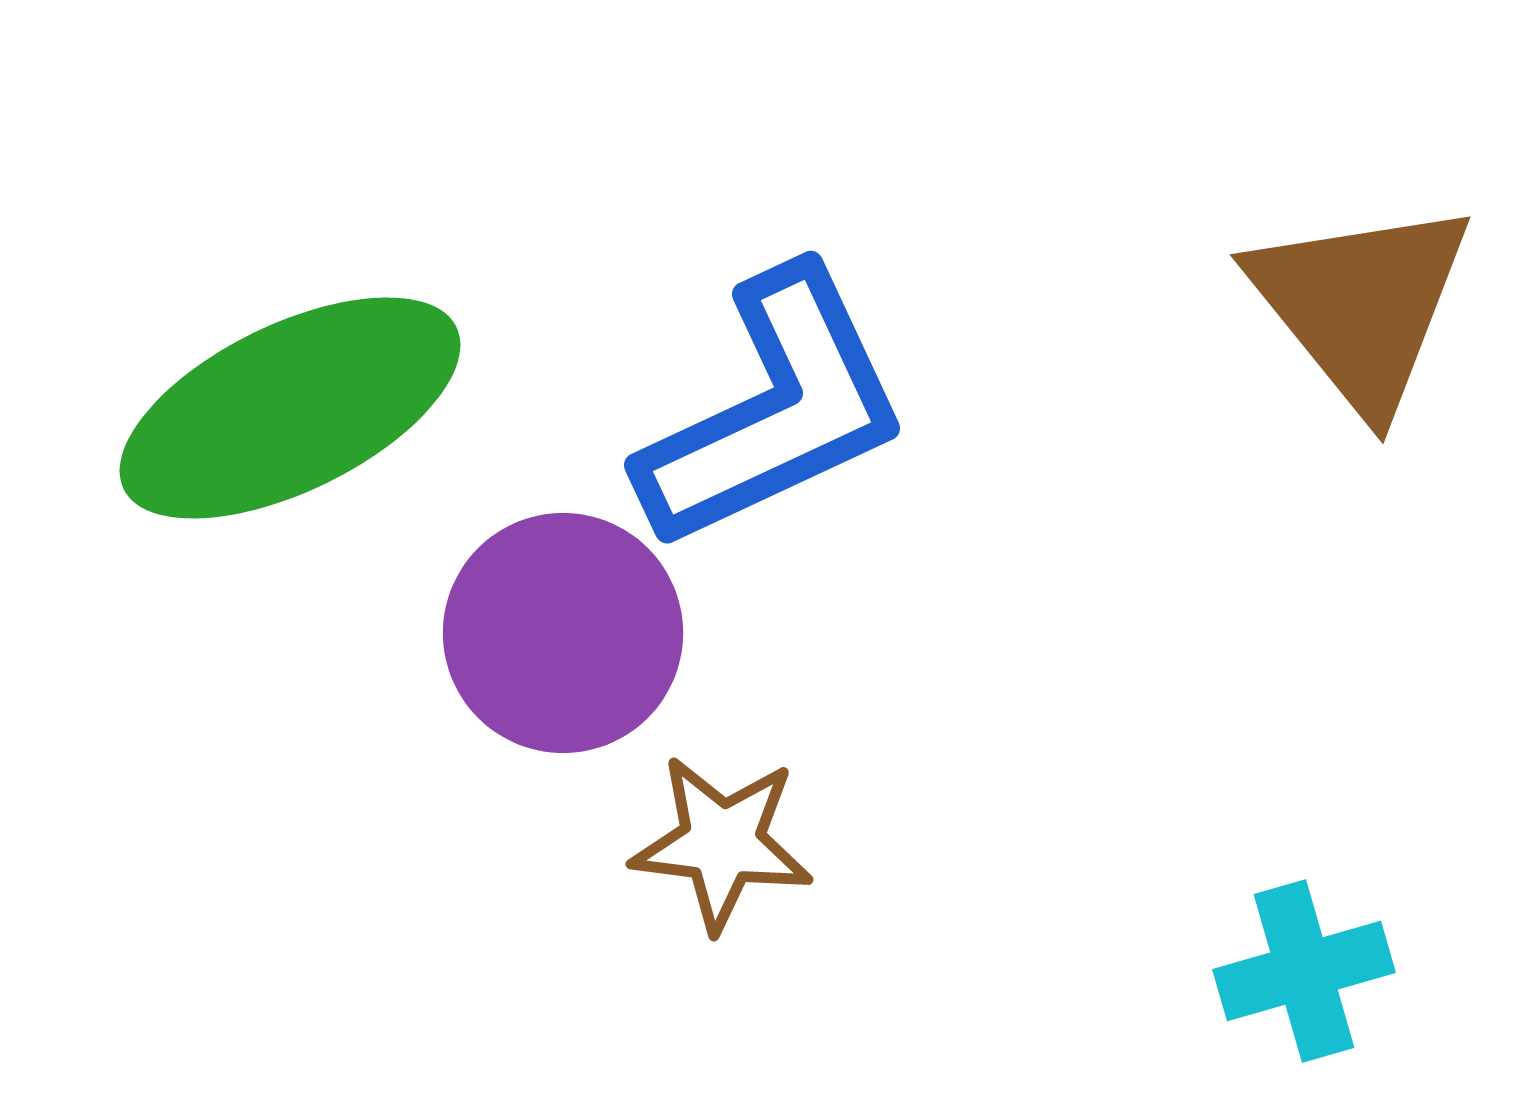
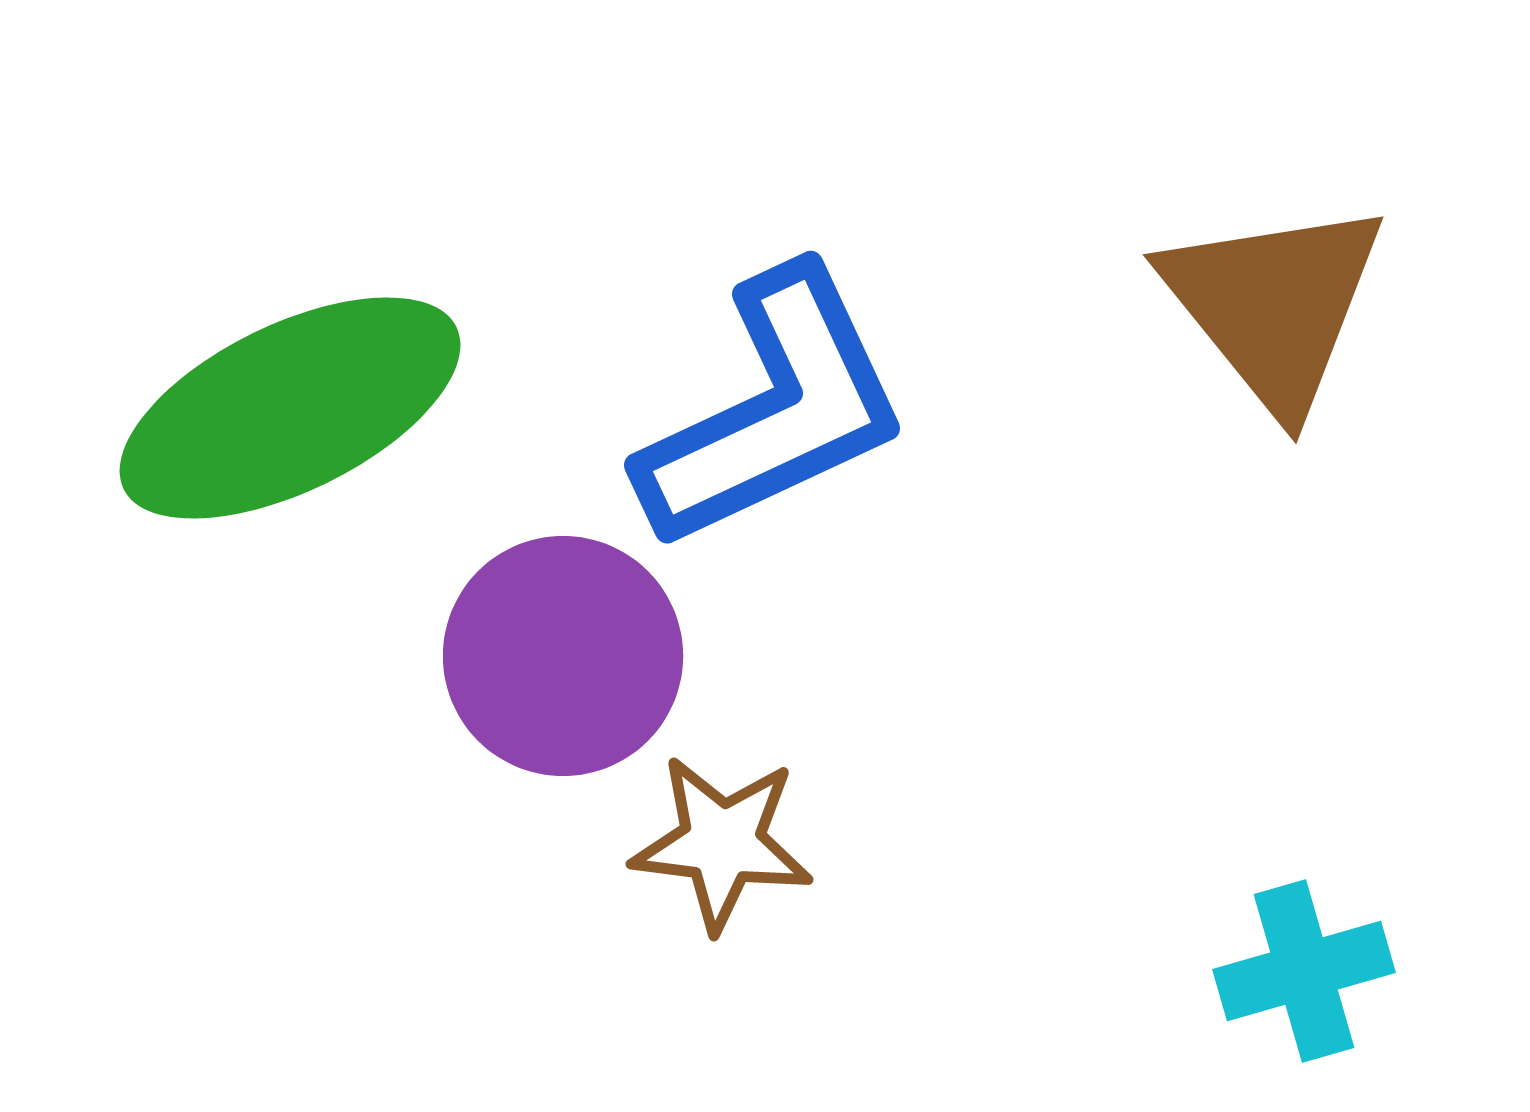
brown triangle: moved 87 px left
purple circle: moved 23 px down
